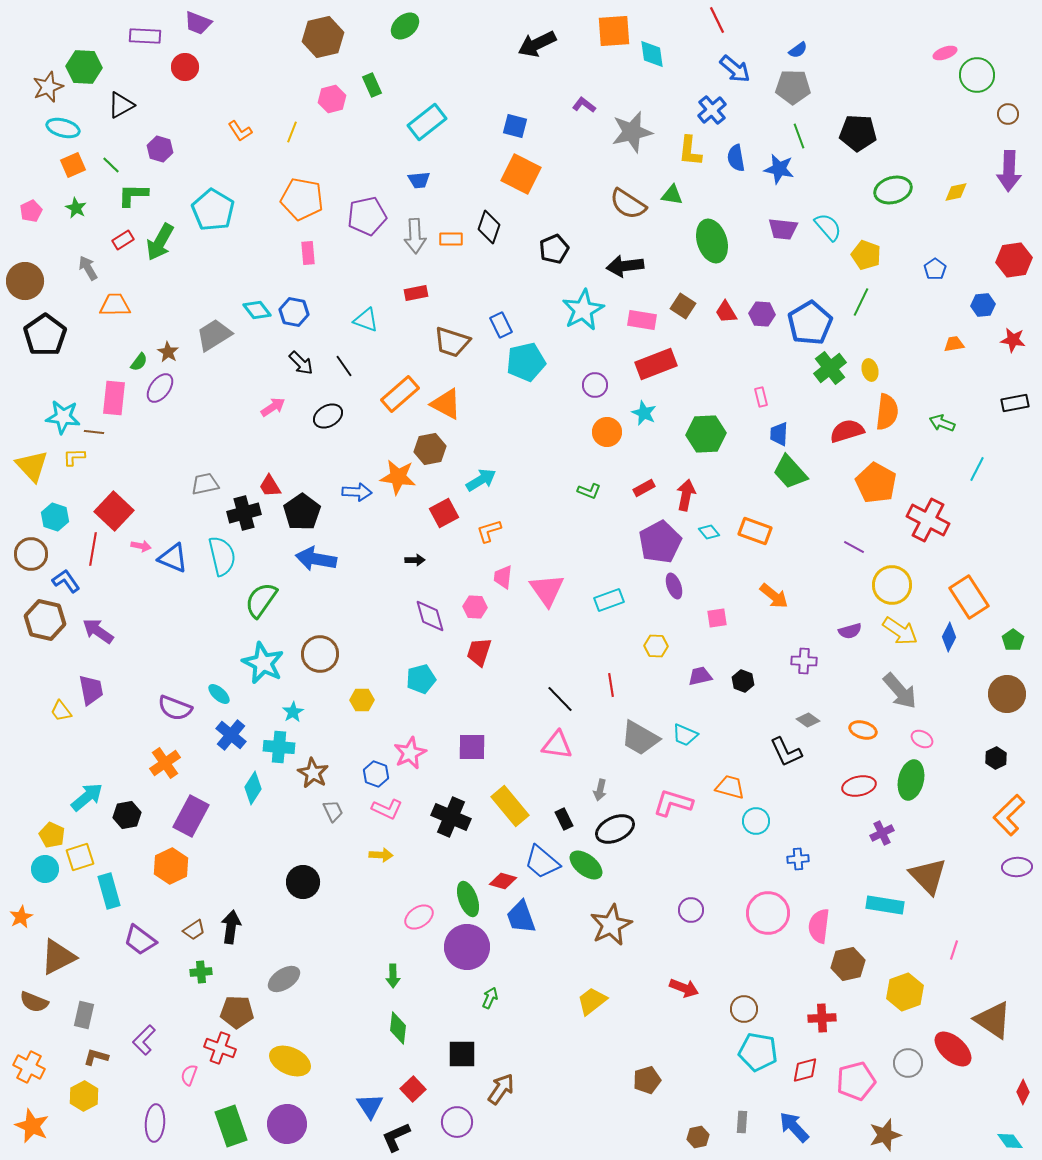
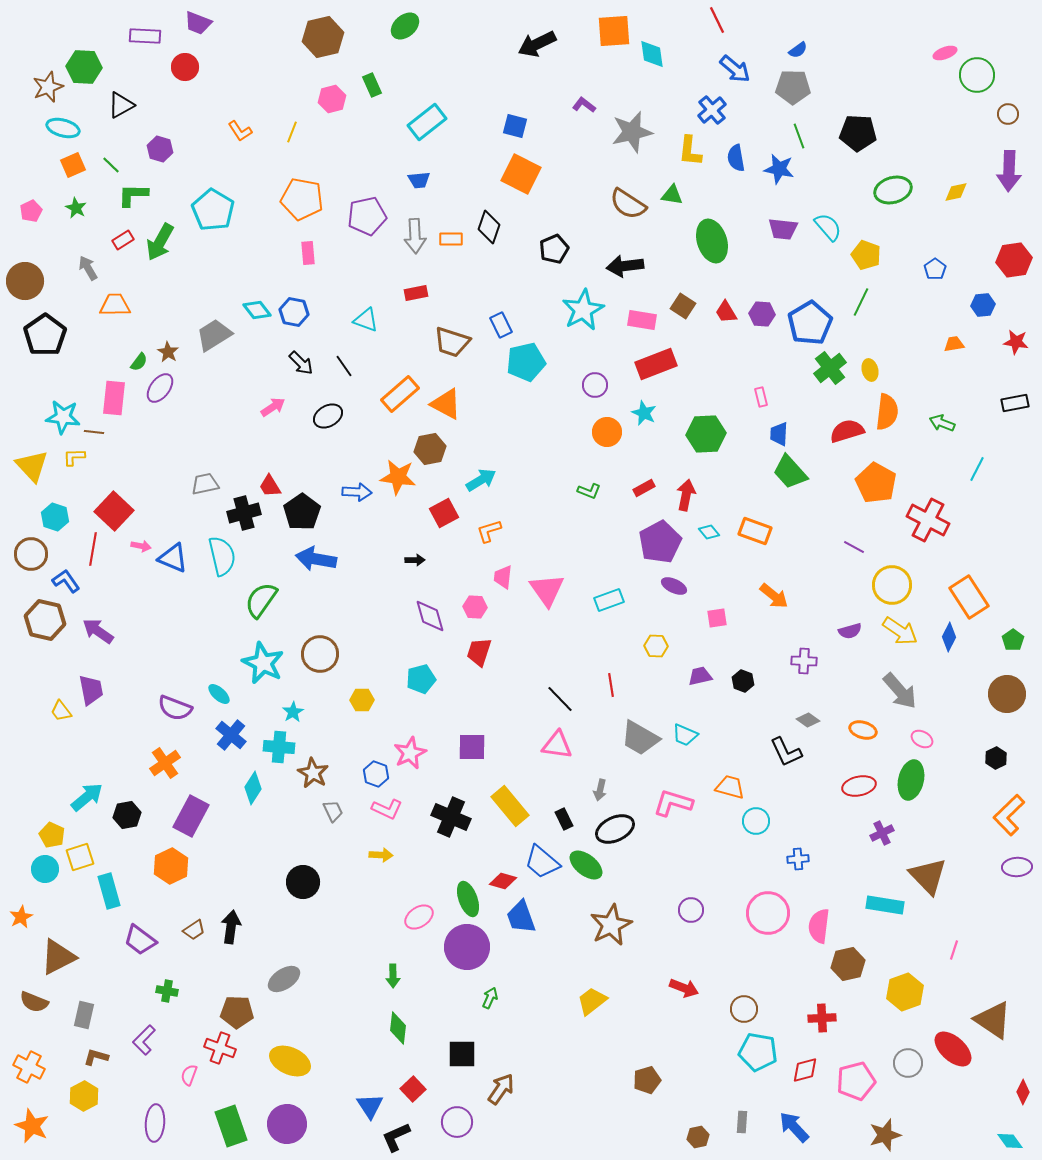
red star at (1013, 340): moved 3 px right, 2 px down
purple ellipse at (674, 586): rotated 45 degrees counterclockwise
green cross at (201, 972): moved 34 px left, 19 px down; rotated 15 degrees clockwise
